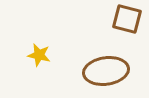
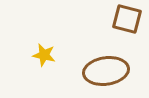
yellow star: moved 5 px right
